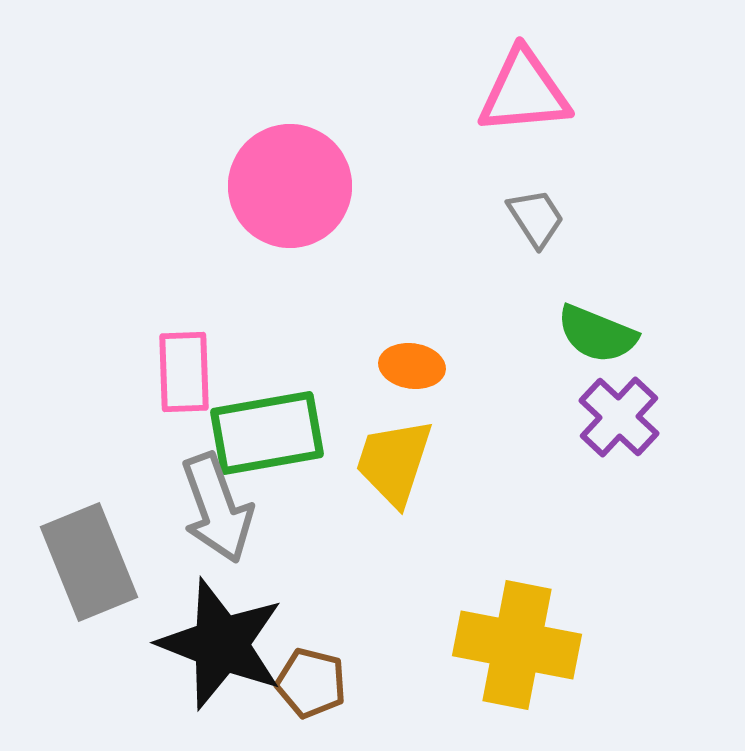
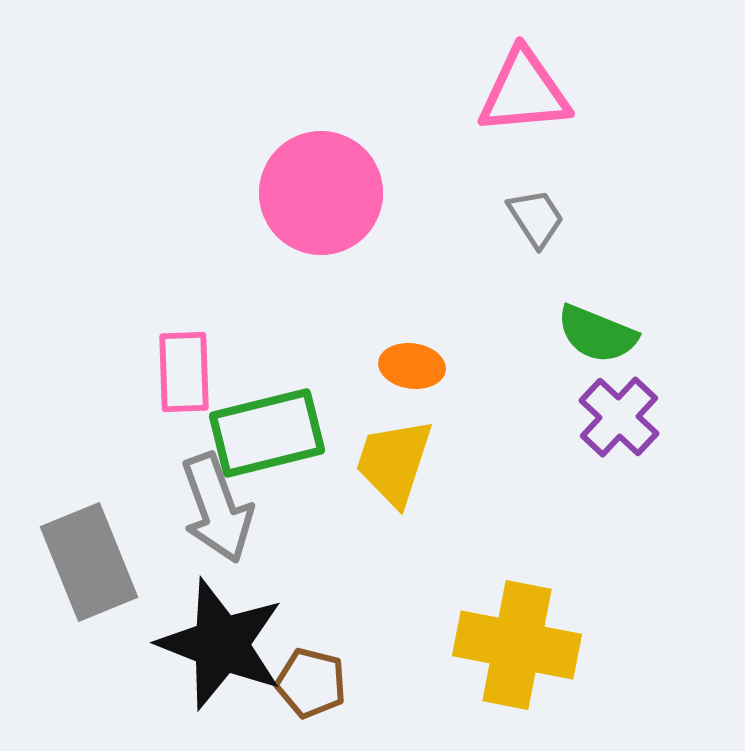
pink circle: moved 31 px right, 7 px down
green rectangle: rotated 4 degrees counterclockwise
